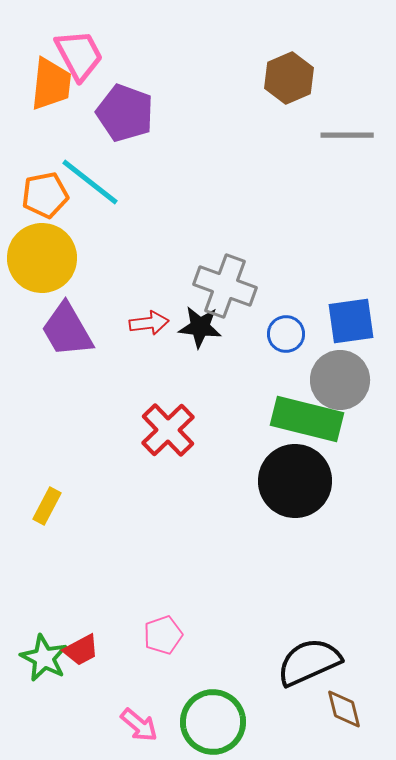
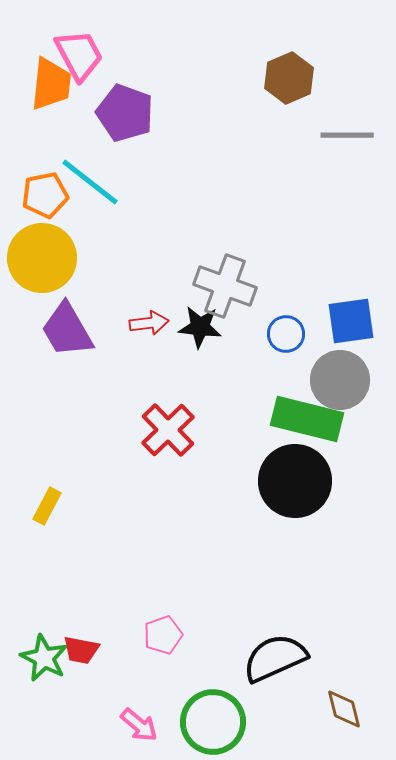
red trapezoid: rotated 39 degrees clockwise
black semicircle: moved 34 px left, 4 px up
